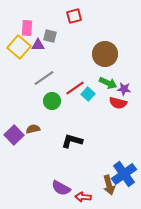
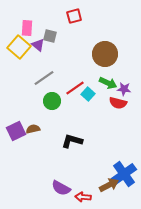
purple triangle: rotated 40 degrees clockwise
purple square: moved 2 px right, 4 px up; rotated 18 degrees clockwise
brown arrow: rotated 102 degrees counterclockwise
